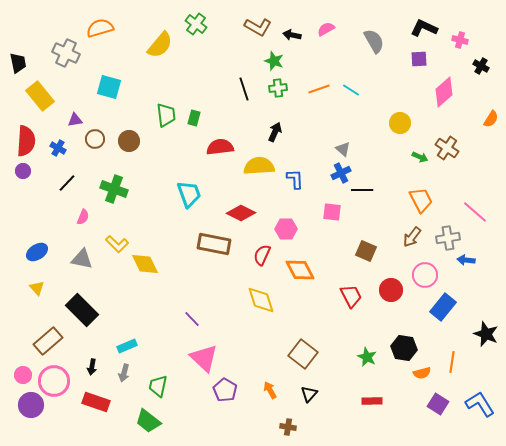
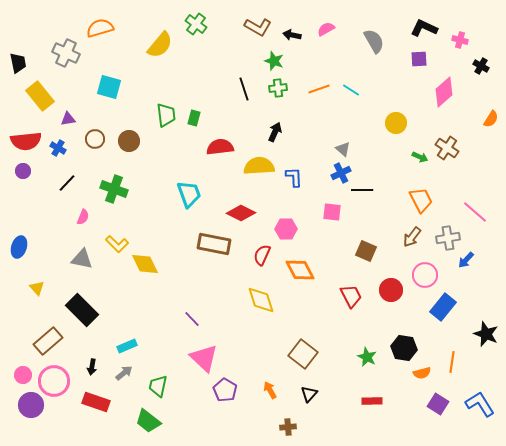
purple triangle at (75, 120): moved 7 px left, 1 px up
yellow circle at (400, 123): moved 4 px left
red semicircle at (26, 141): rotated 80 degrees clockwise
blue L-shape at (295, 179): moved 1 px left, 2 px up
blue ellipse at (37, 252): moved 18 px left, 5 px up; rotated 40 degrees counterclockwise
blue arrow at (466, 260): rotated 54 degrees counterclockwise
gray arrow at (124, 373): rotated 144 degrees counterclockwise
brown cross at (288, 427): rotated 14 degrees counterclockwise
